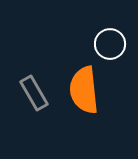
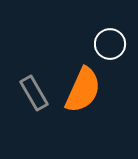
orange semicircle: moved 1 px left; rotated 150 degrees counterclockwise
